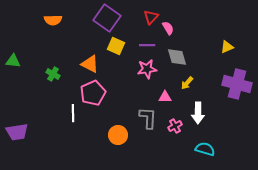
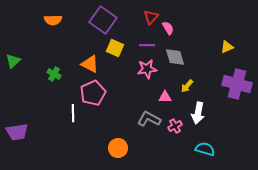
purple square: moved 4 px left, 2 px down
yellow square: moved 1 px left, 2 px down
gray diamond: moved 2 px left
green triangle: rotated 49 degrees counterclockwise
green cross: moved 1 px right
yellow arrow: moved 3 px down
white arrow: rotated 10 degrees clockwise
gray L-shape: moved 1 px right, 1 px down; rotated 65 degrees counterclockwise
orange circle: moved 13 px down
